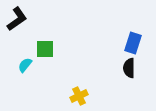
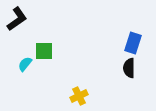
green square: moved 1 px left, 2 px down
cyan semicircle: moved 1 px up
